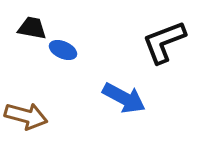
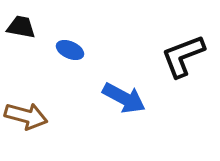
black trapezoid: moved 11 px left, 1 px up
black L-shape: moved 19 px right, 14 px down
blue ellipse: moved 7 px right
